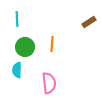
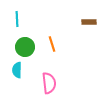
brown rectangle: rotated 32 degrees clockwise
orange line: rotated 21 degrees counterclockwise
